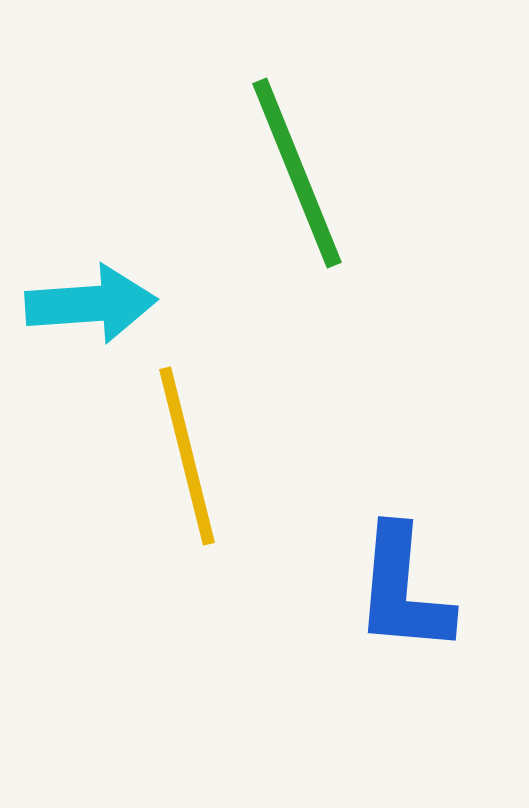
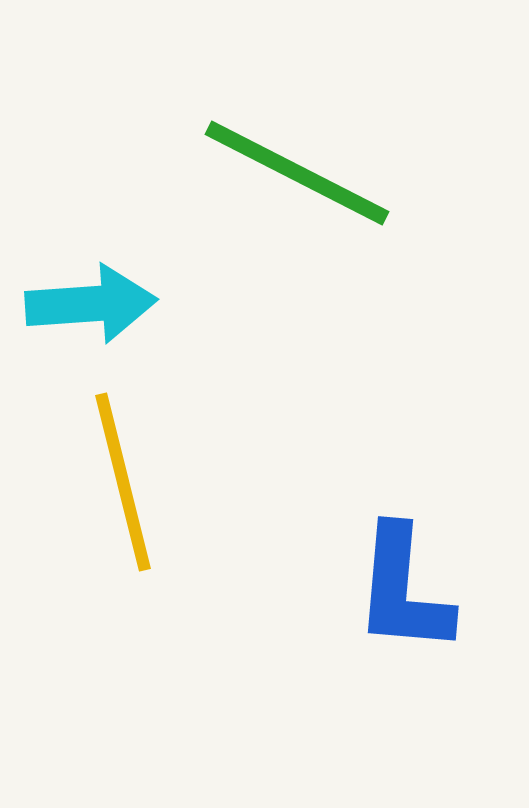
green line: rotated 41 degrees counterclockwise
yellow line: moved 64 px left, 26 px down
